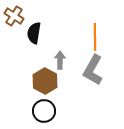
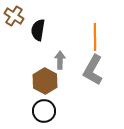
black semicircle: moved 4 px right, 3 px up
